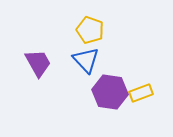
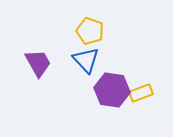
yellow pentagon: moved 1 px down
purple hexagon: moved 2 px right, 2 px up
